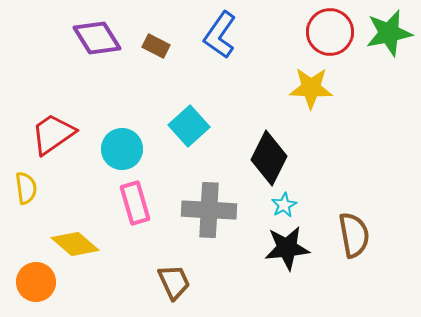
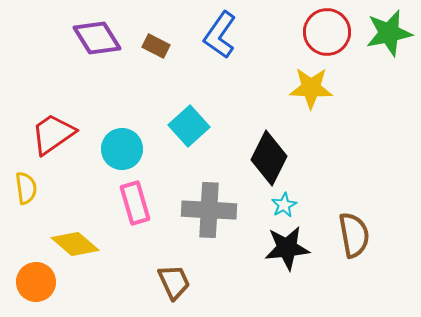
red circle: moved 3 px left
